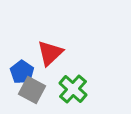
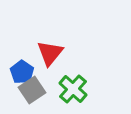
red triangle: rotated 8 degrees counterclockwise
gray square: rotated 28 degrees clockwise
